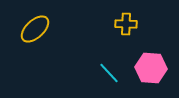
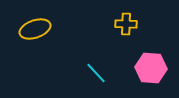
yellow ellipse: rotated 24 degrees clockwise
cyan line: moved 13 px left
